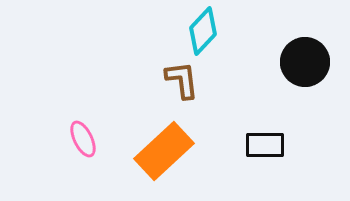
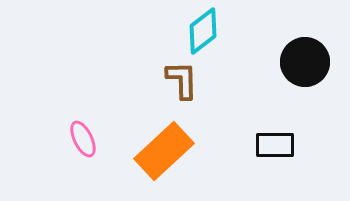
cyan diamond: rotated 9 degrees clockwise
brown L-shape: rotated 6 degrees clockwise
black rectangle: moved 10 px right
